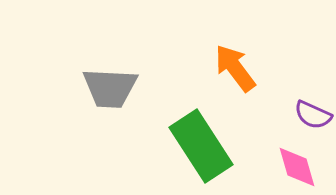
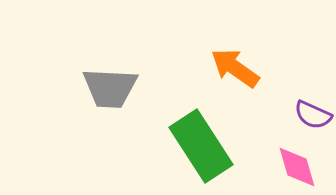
orange arrow: rotated 18 degrees counterclockwise
